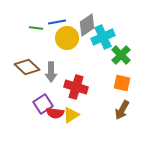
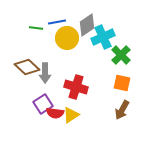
gray arrow: moved 6 px left, 1 px down
